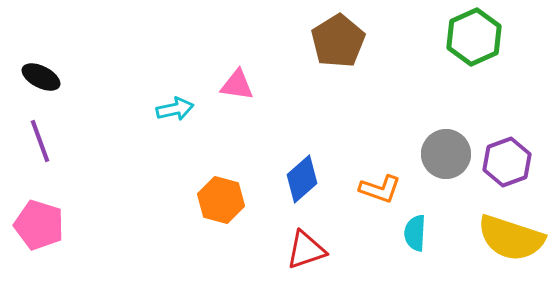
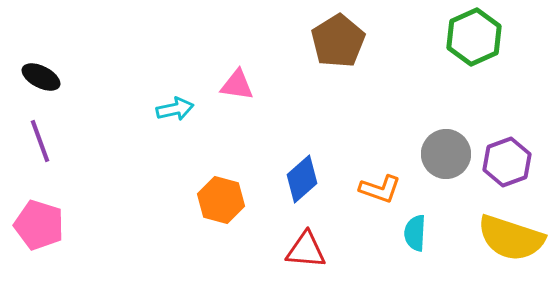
red triangle: rotated 24 degrees clockwise
